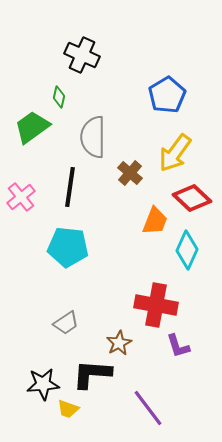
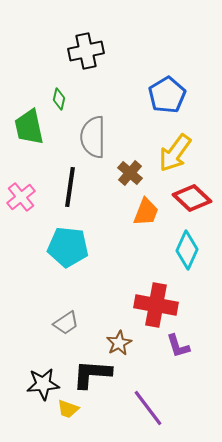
black cross: moved 4 px right, 4 px up; rotated 36 degrees counterclockwise
green diamond: moved 2 px down
green trapezoid: moved 3 px left; rotated 66 degrees counterclockwise
orange trapezoid: moved 9 px left, 9 px up
